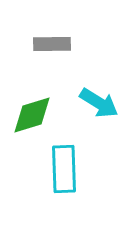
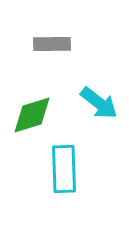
cyan arrow: rotated 6 degrees clockwise
